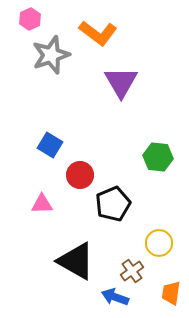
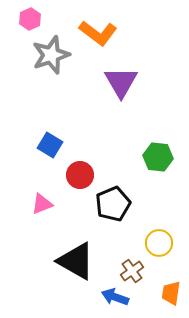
pink triangle: rotated 20 degrees counterclockwise
